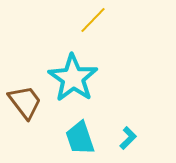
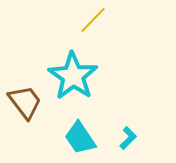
cyan star: moved 2 px up
cyan trapezoid: rotated 15 degrees counterclockwise
